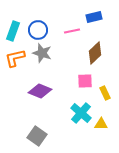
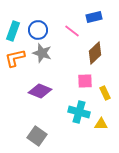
pink line: rotated 49 degrees clockwise
cyan cross: moved 2 px left, 1 px up; rotated 25 degrees counterclockwise
